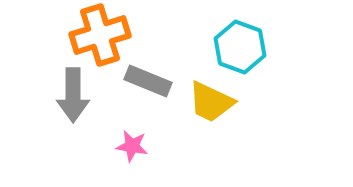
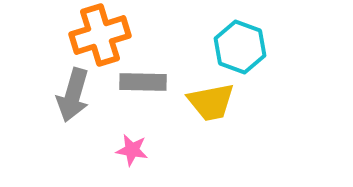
gray rectangle: moved 5 px left, 1 px down; rotated 21 degrees counterclockwise
gray arrow: rotated 16 degrees clockwise
yellow trapezoid: rotated 36 degrees counterclockwise
pink star: moved 4 px down
